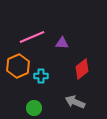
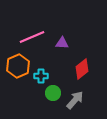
gray arrow: moved 2 px up; rotated 108 degrees clockwise
green circle: moved 19 px right, 15 px up
